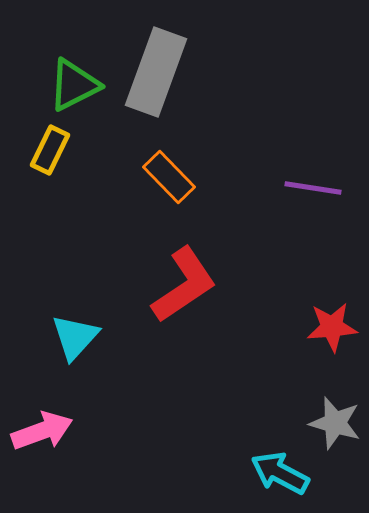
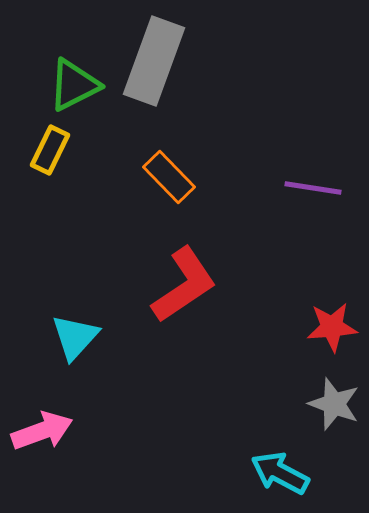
gray rectangle: moved 2 px left, 11 px up
gray star: moved 1 px left, 19 px up; rotated 4 degrees clockwise
